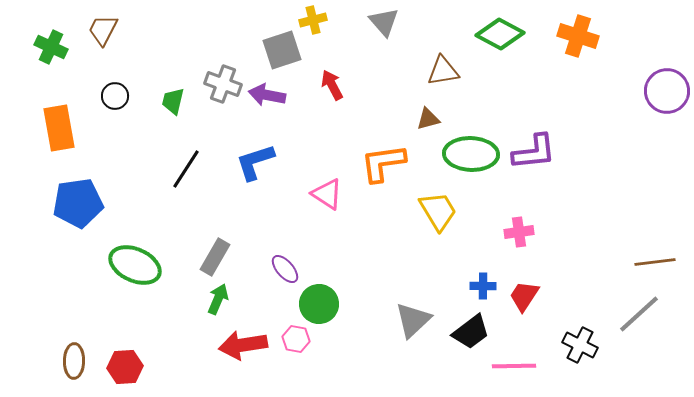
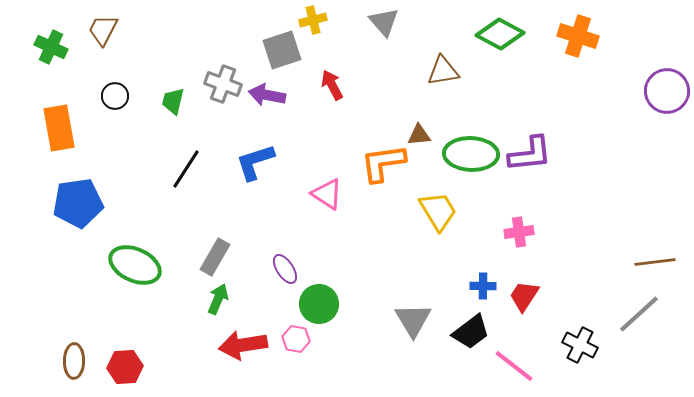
brown triangle at (428, 119): moved 9 px left, 16 px down; rotated 10 degrees clockwise
purple L-shape at (534, 152): moved 4 px left, 2 px down
purple ellipse at (285, 269): rotated 8 degrees clockwise
gray triangle at (413, 320): rotated 18 degrees counterclockwise
pink line at (514, 366): rotated 39 degrees clockwise
